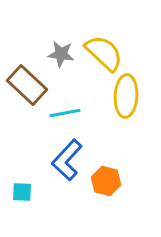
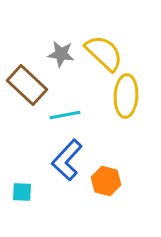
cyan line: moved 2 px down
